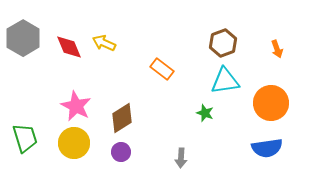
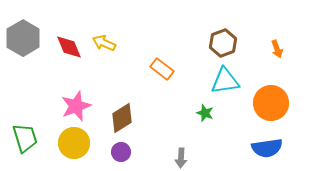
pink star: rotated 24 degrees clockwise
